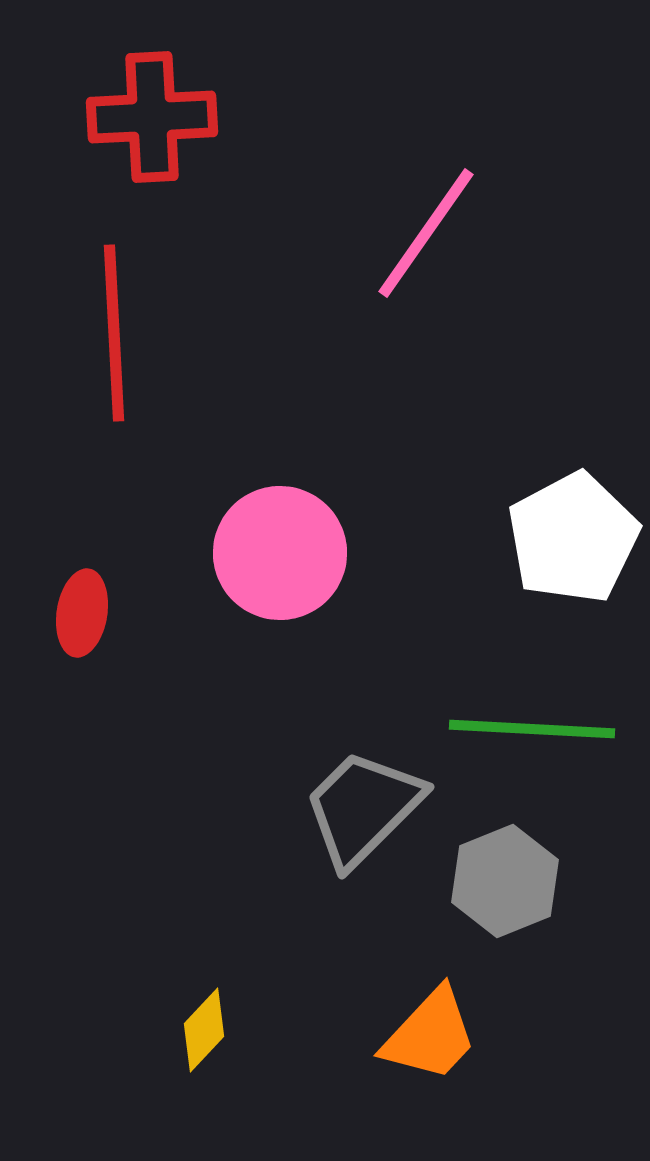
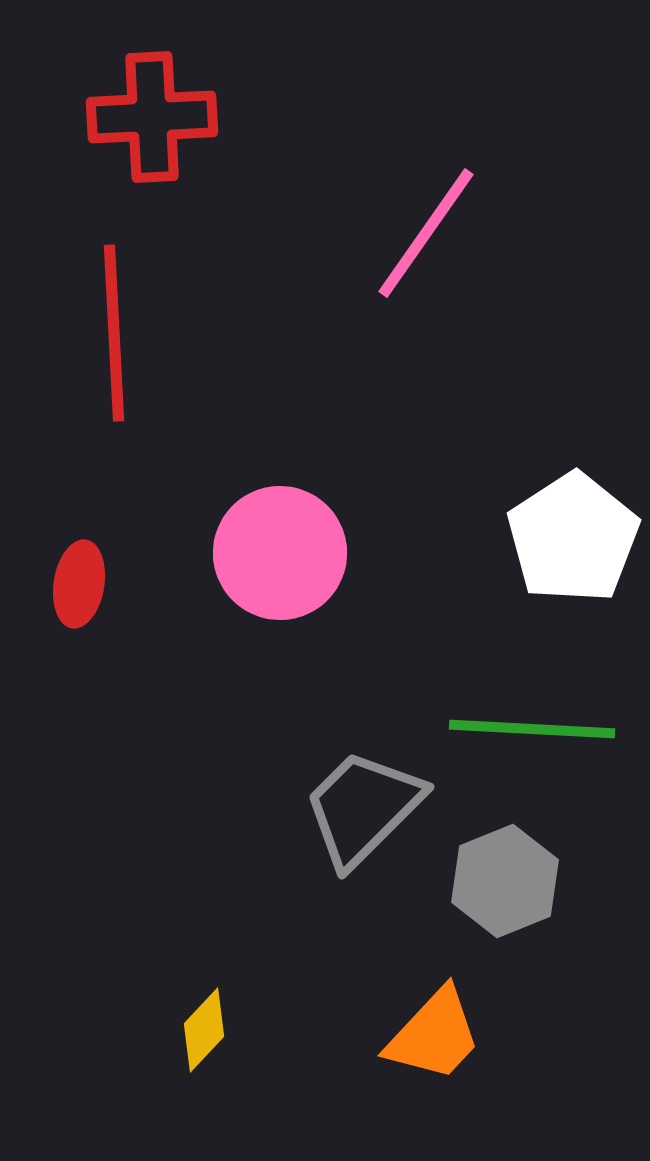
white pentagon: rotated 5 degrees counterclockwise
red ellipse: moved 3 px left, 29 px up
orange trapezoid: moved 4 px right
